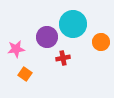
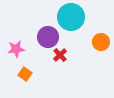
cyan circle: moved 2 px left, 7 px up
purple circle: moved 1 px right
red cross: moved 3 px left, 3 px up; rotated 32 degrees counterclockwise
